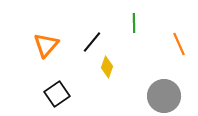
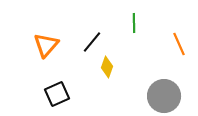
black square: rotated 10 degrees clockwise
